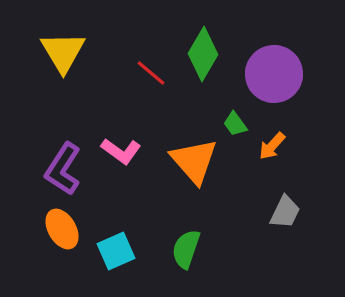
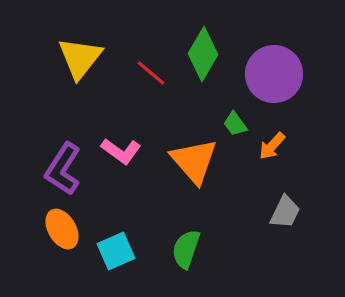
yellow triangle: moved 17 px right, 6 px down; rotated 9 degrees clockwise
